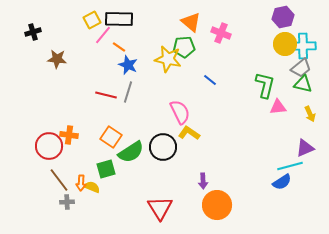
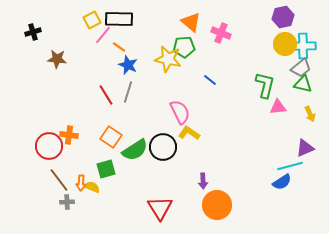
red line: rotated 45 degrees clockwise
green semicircle: moved 4 px right, 2 px up
